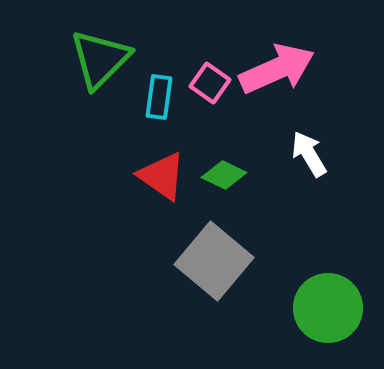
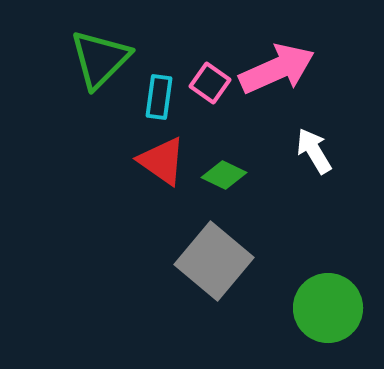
white arrow: moved 5 px right, 3 px up
red triangle: moved 15 px up
